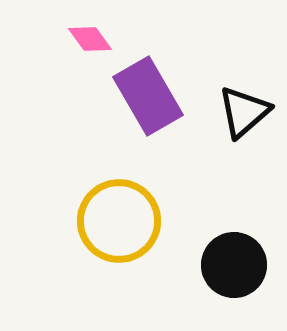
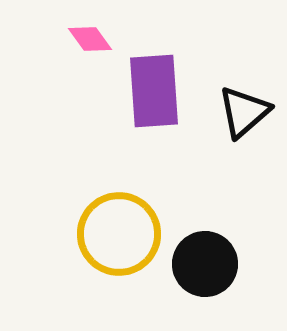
purple rectangle: moved 6 px right, 5 px up; rotated 26 degrees clockwise
yellow circle: moved 13 px down
black circle: moved 29 px left, 1 px up
